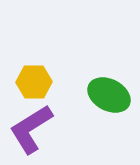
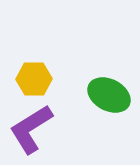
yellow hexagon: moved 3 px up
